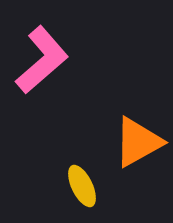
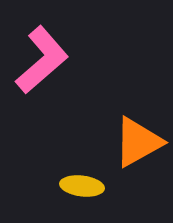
yellow ellipse: rotated 57 degrees counterclockwise
